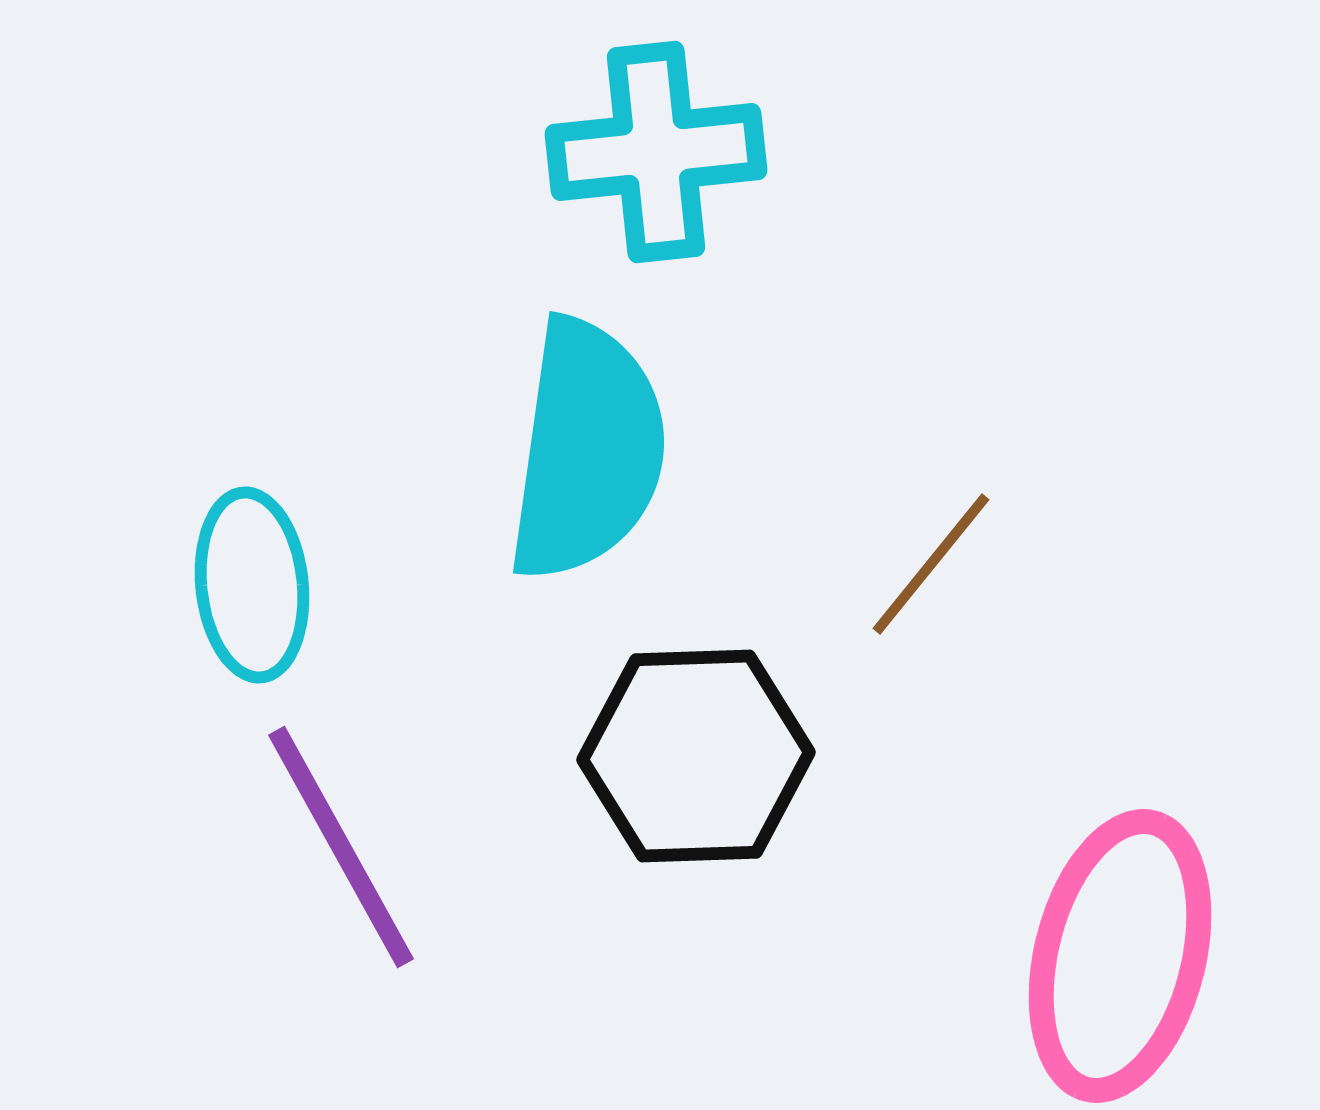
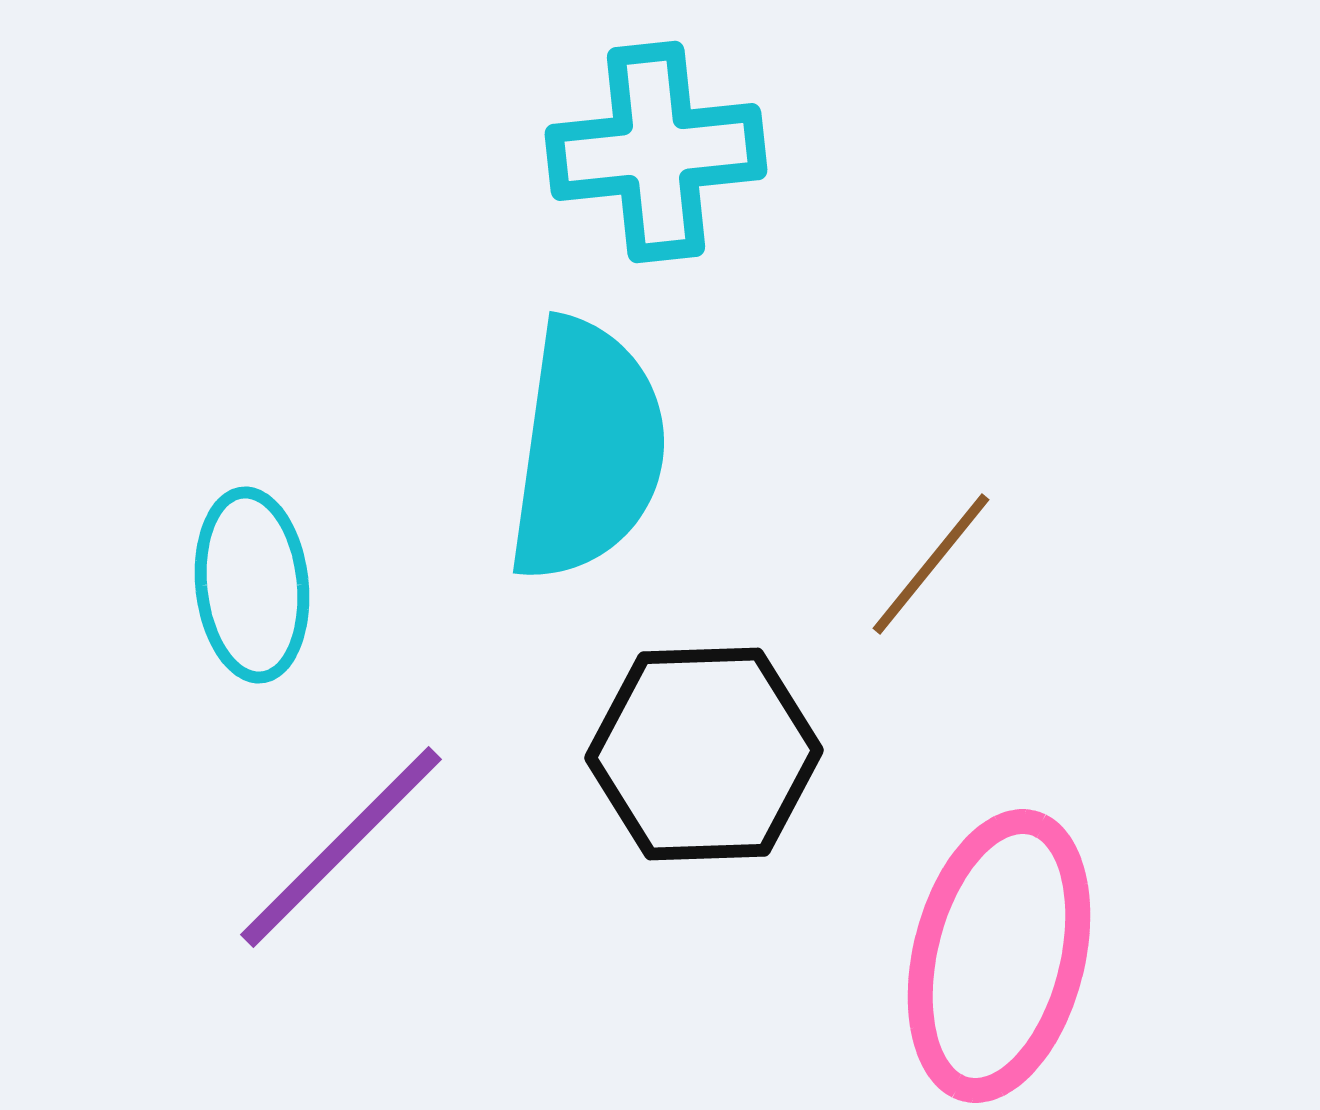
black hexagon: moved 8 px right, 2 px up
purple line: rotated 74 degrees clockwise
pink ellipse: moved 121 px left
